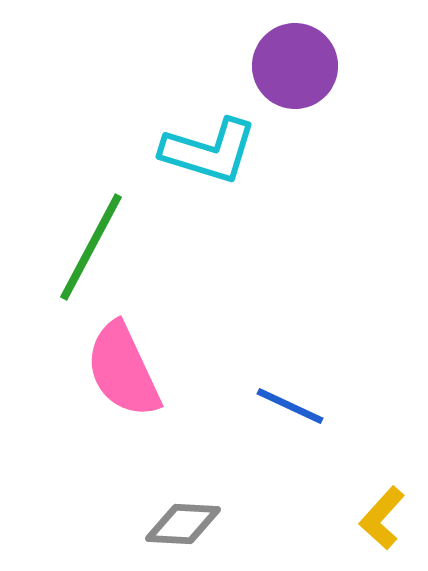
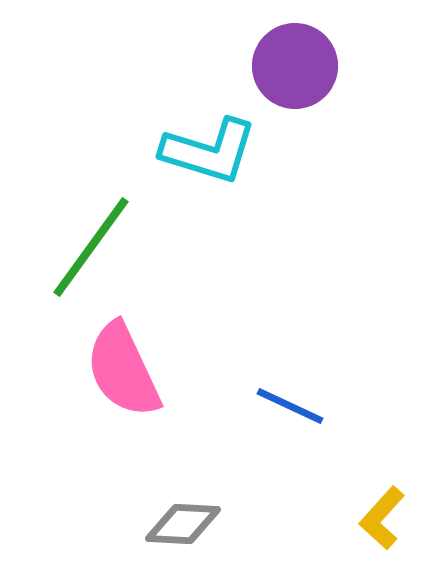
green line: rotated 8 degrees clockwise
